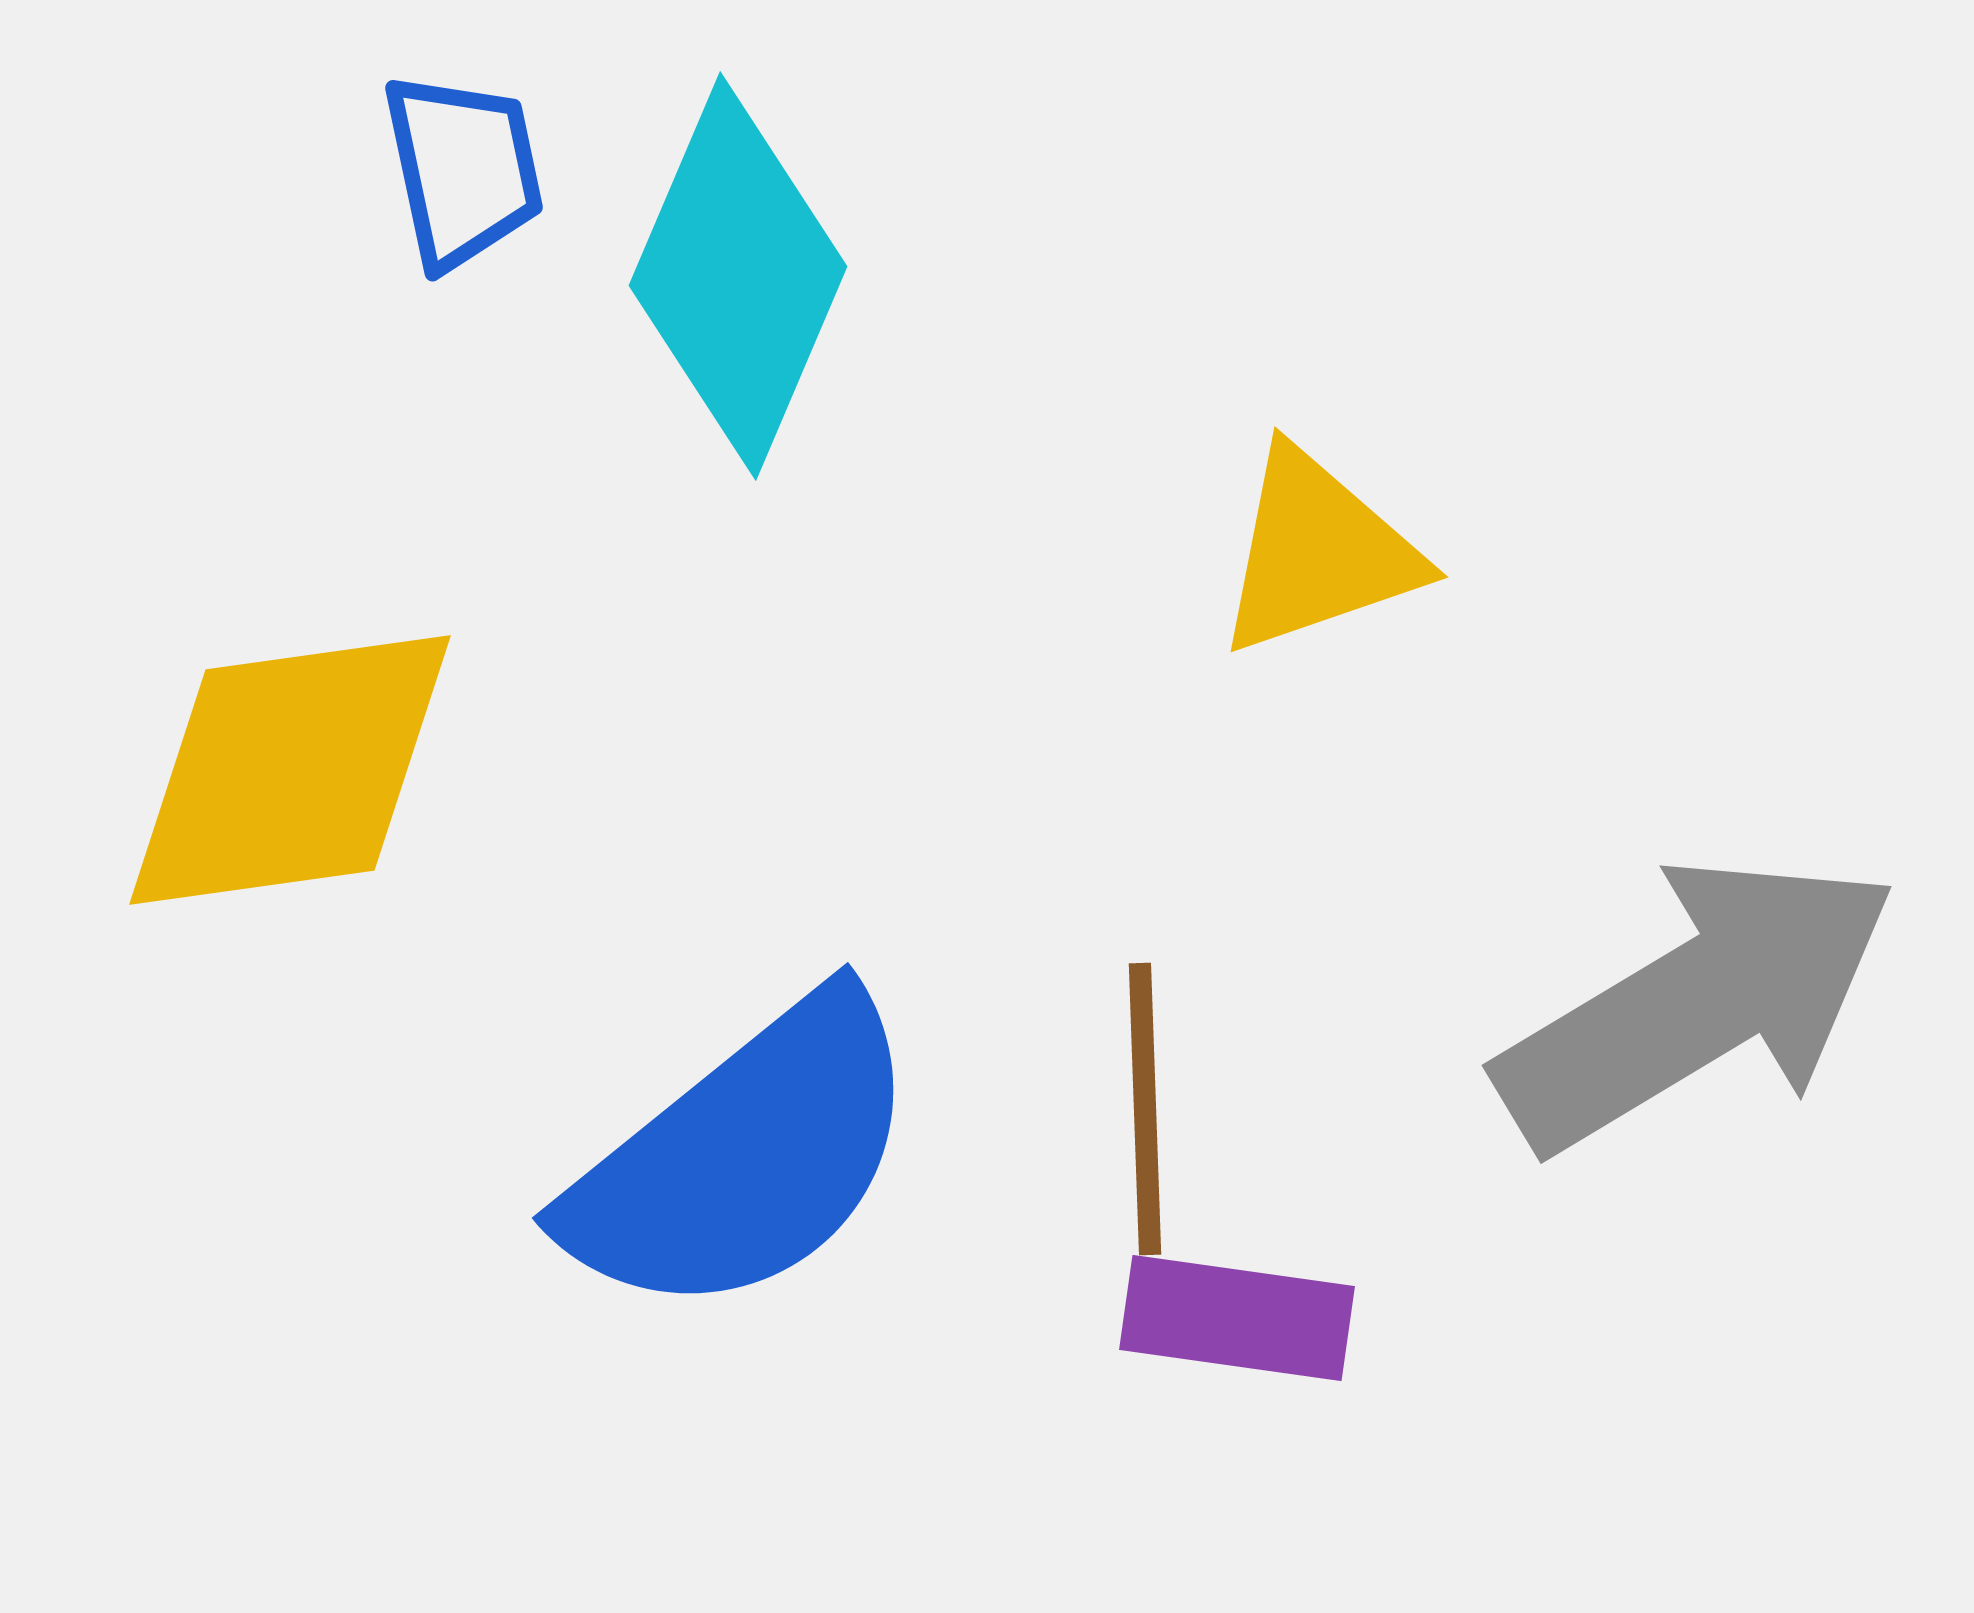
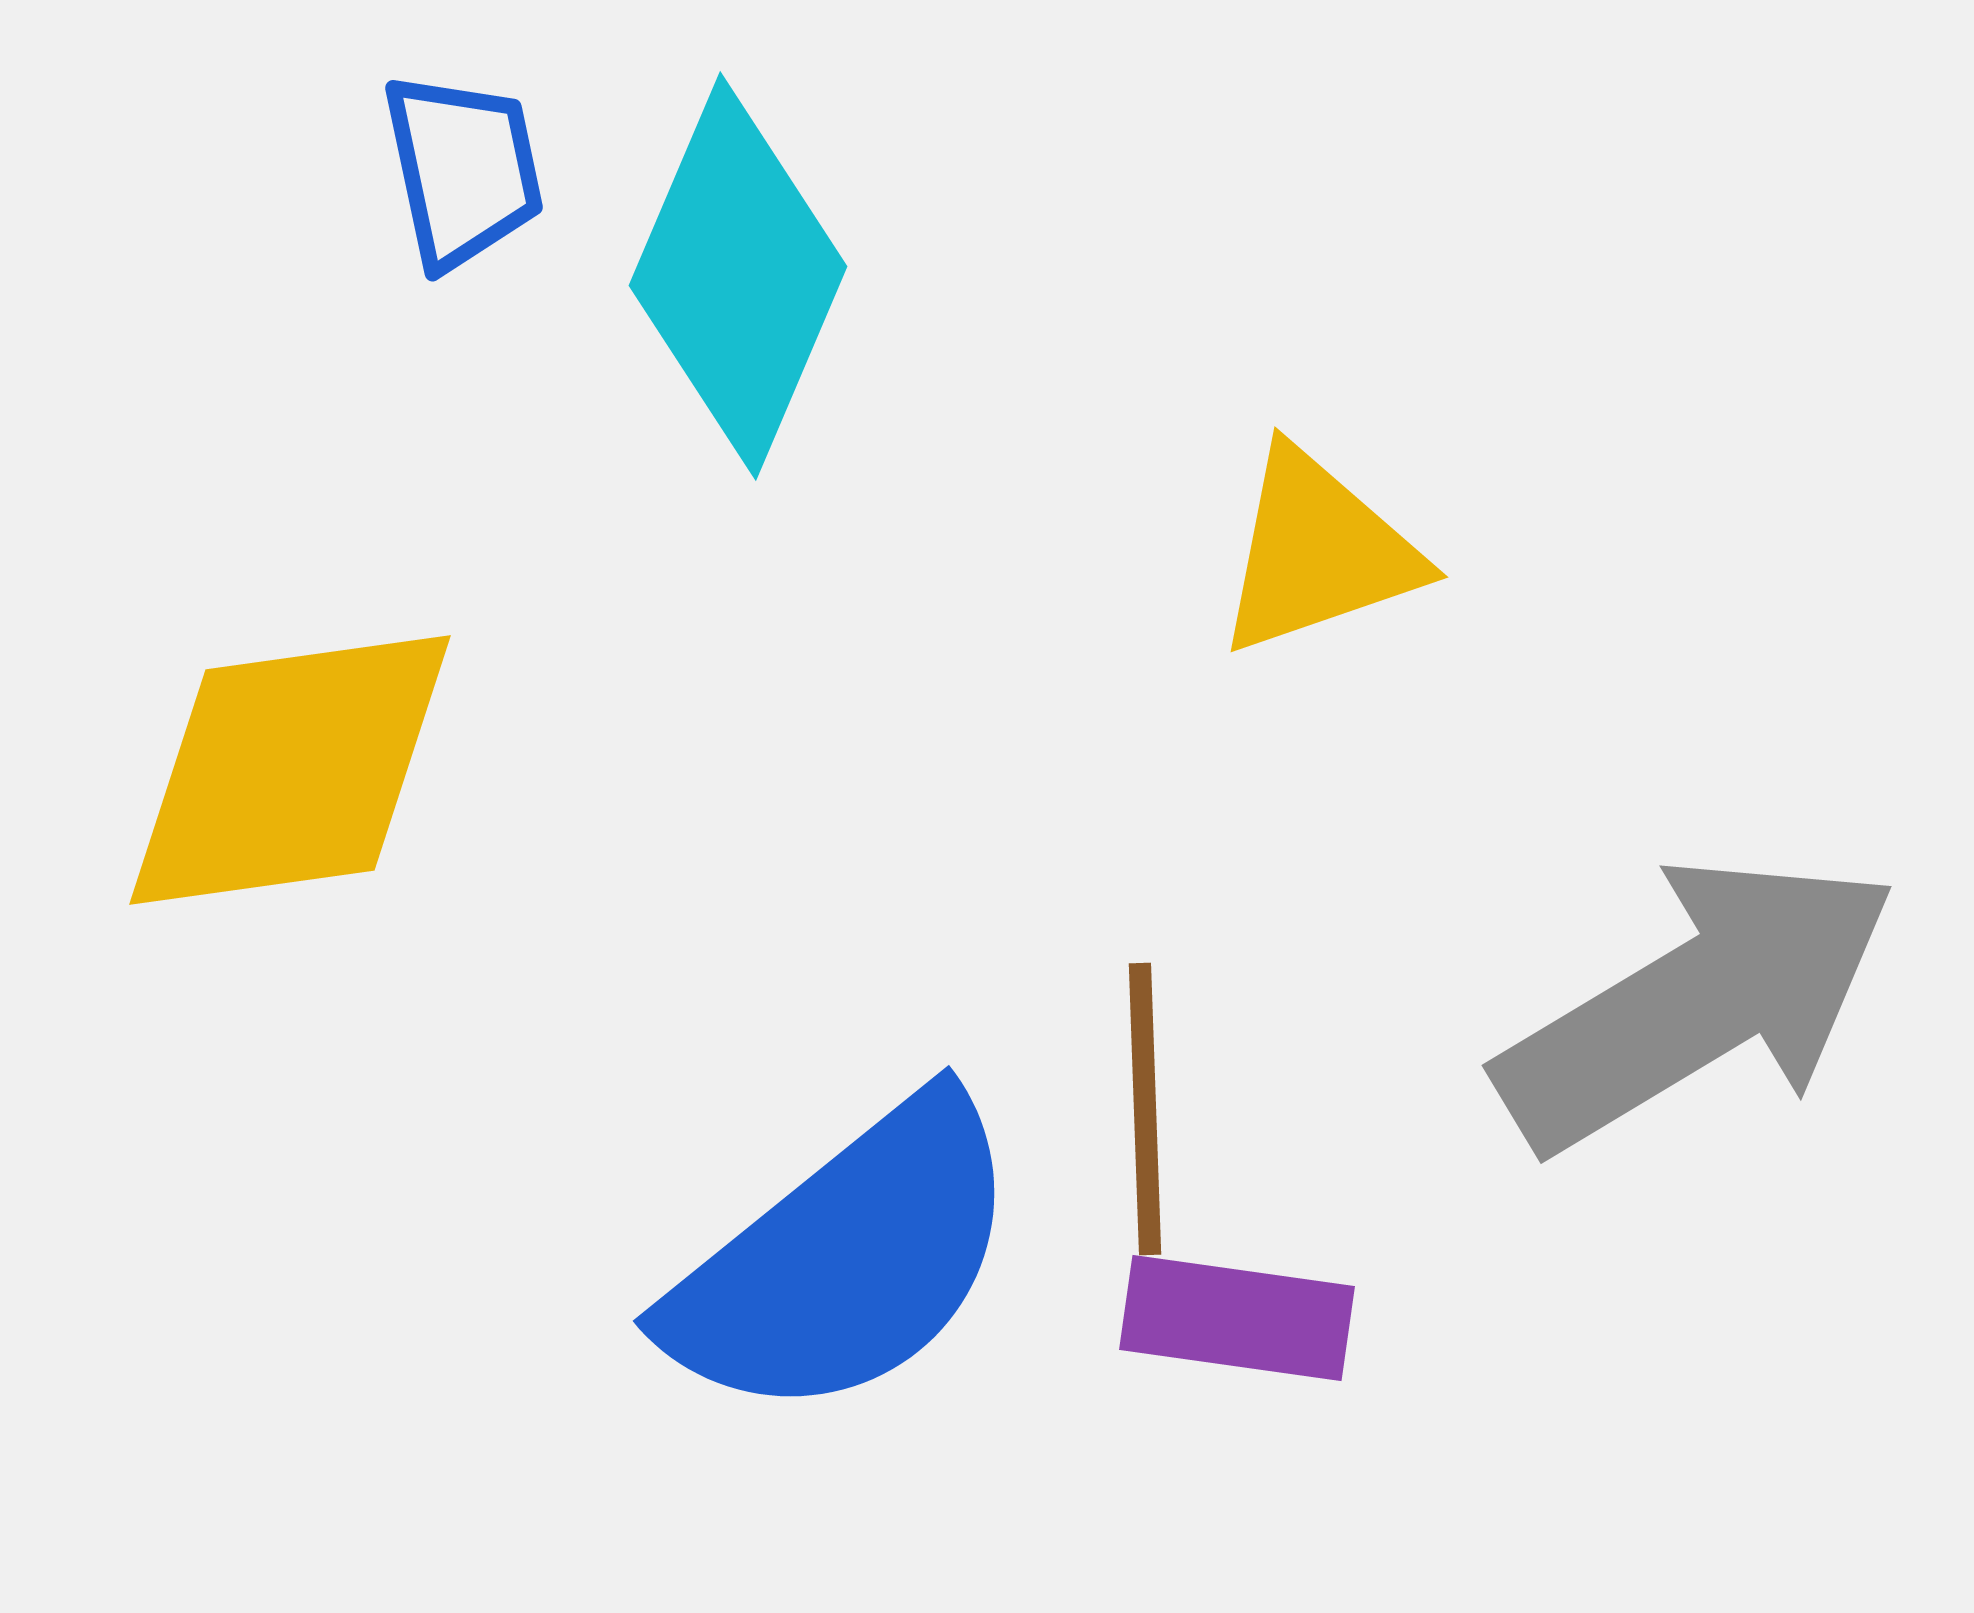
blue semicircle: moved 101 px right, 103 px down
